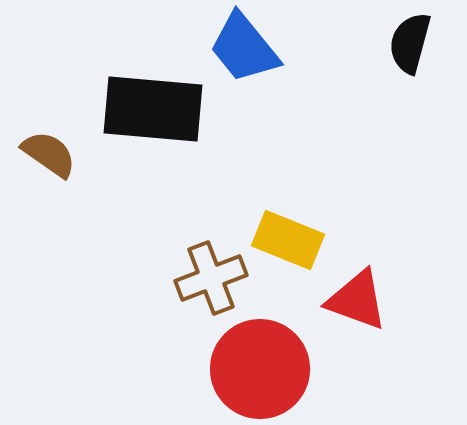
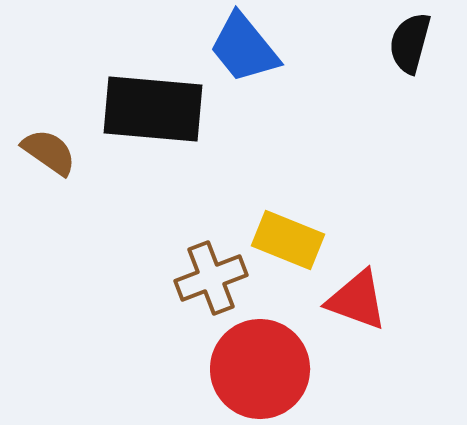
brown semicircle: moved 2 px up
